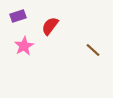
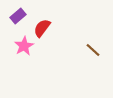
purple rectangle: rotated 21 degrees counterclockwise
red semicircle: moved 8 px left, 2 px down
